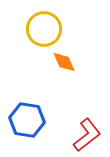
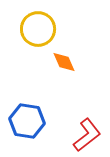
yellow circle: moved 6 px left
blue hexagon: moved 1 px down
